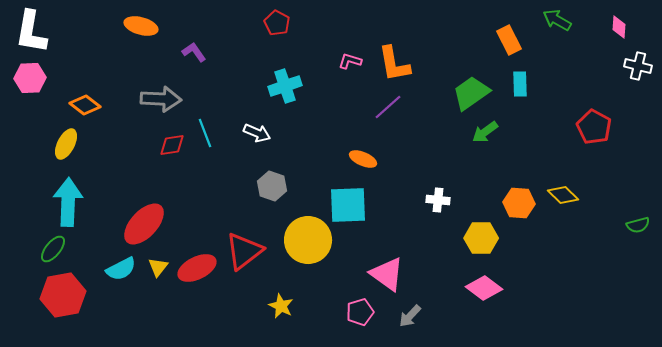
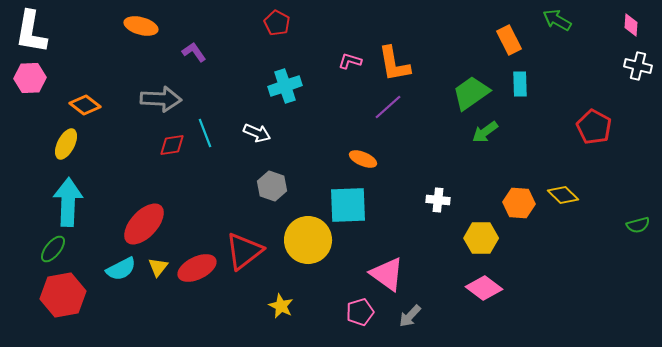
pink diamond at (619, 27): moved 12 px right, 2 px up
